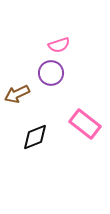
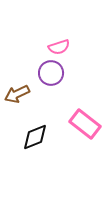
pink semicircle: moved 2 px down
